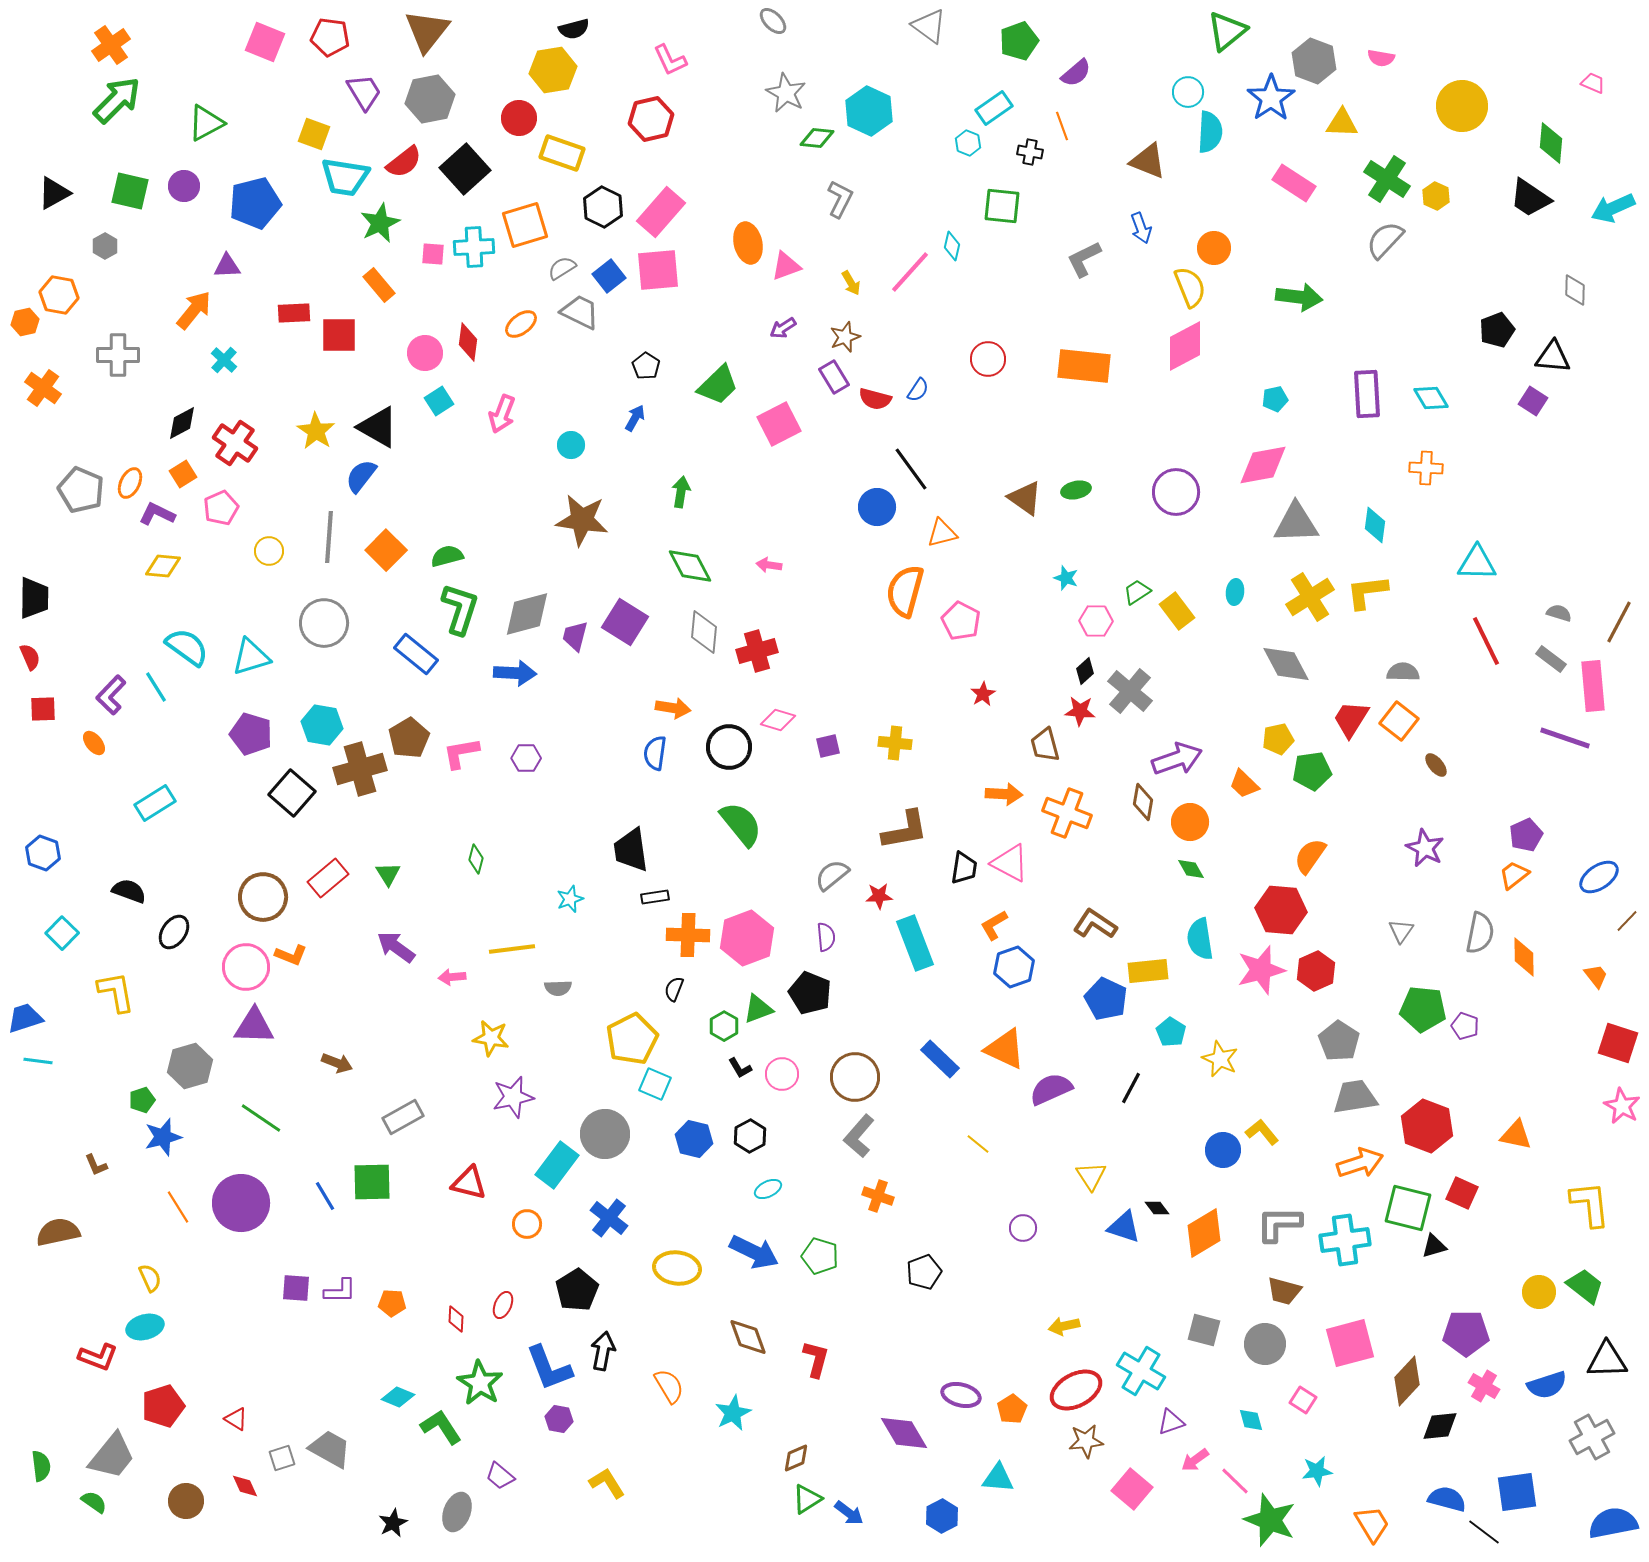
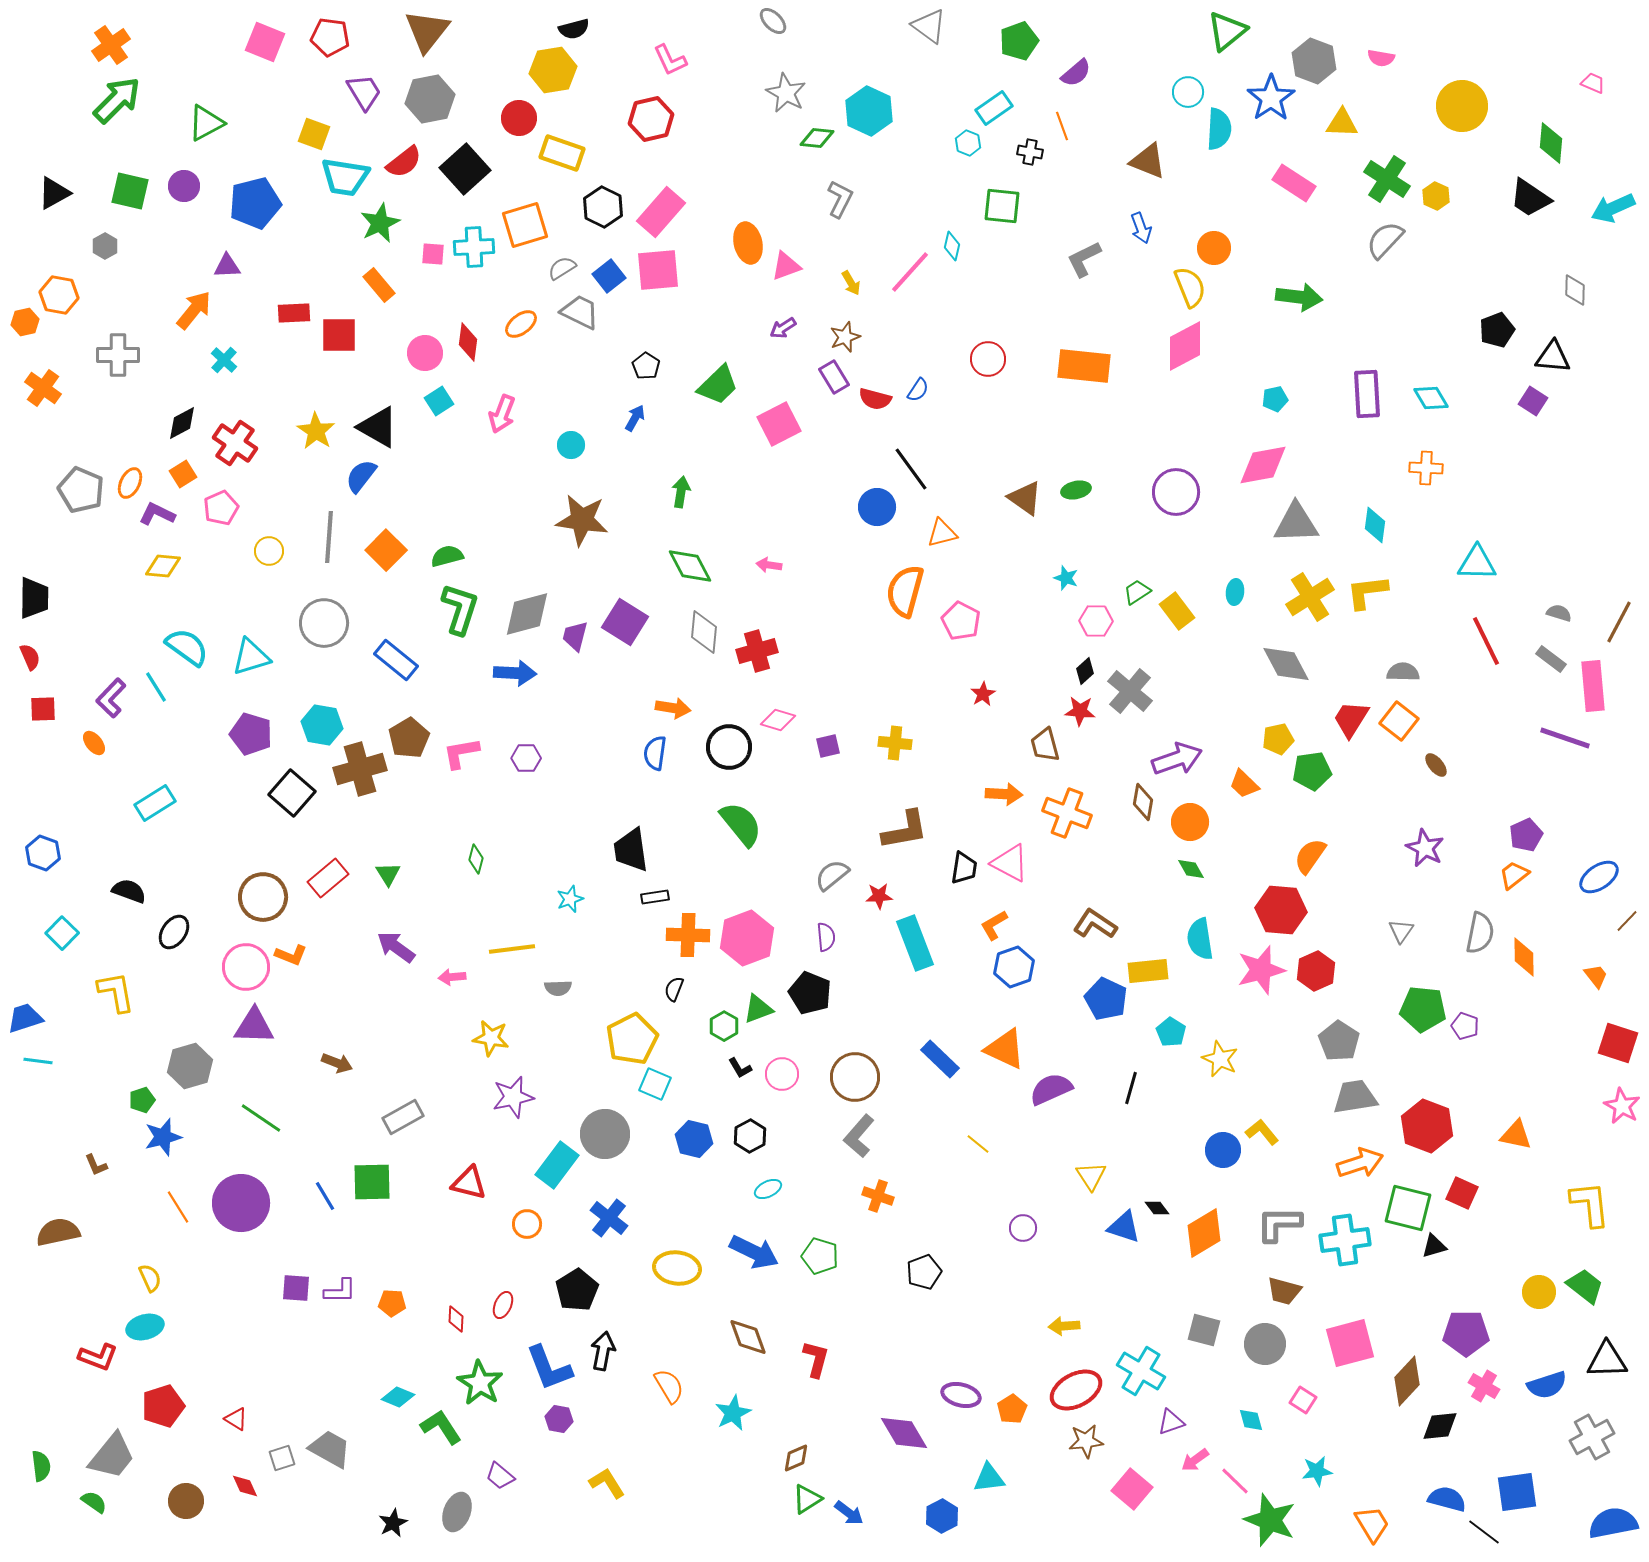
cyan semicircle at (1210, 132): moved 9 px right, 3 px up
blue rectangle at (416, 654): moved 20 px left, 6 px down
purple L-shape at (111, 695): moved 3 px down
black line at (1131, 1088): rotated 12 degrees counterclockwise
yellow arrow at (1064, 1326): rotated 8 degrees clockwise
cyan triangle at (998, 1478): moved 9 px left; rotated 12 degrees counterclockwise
